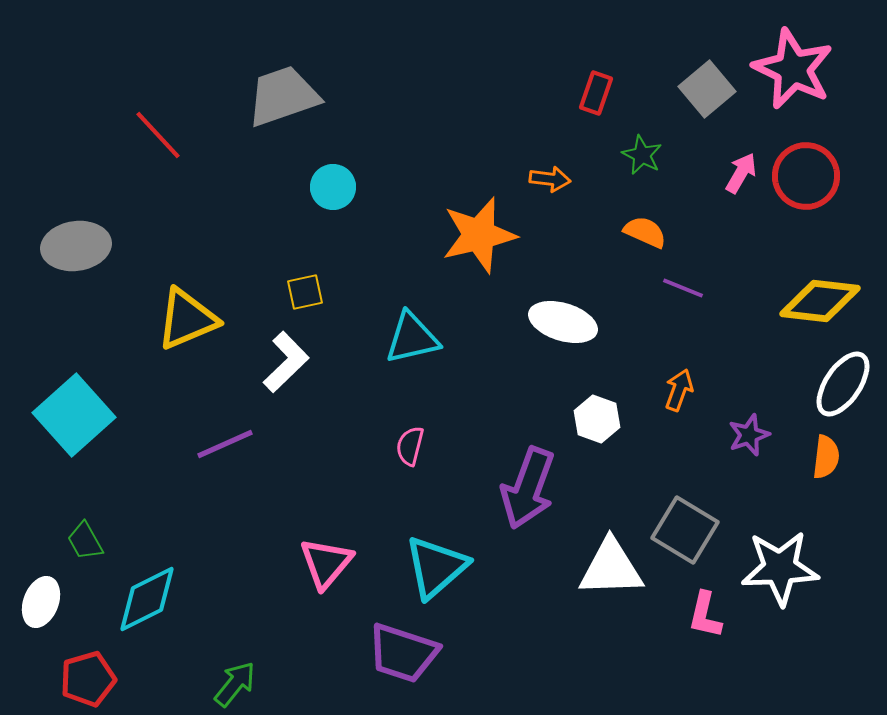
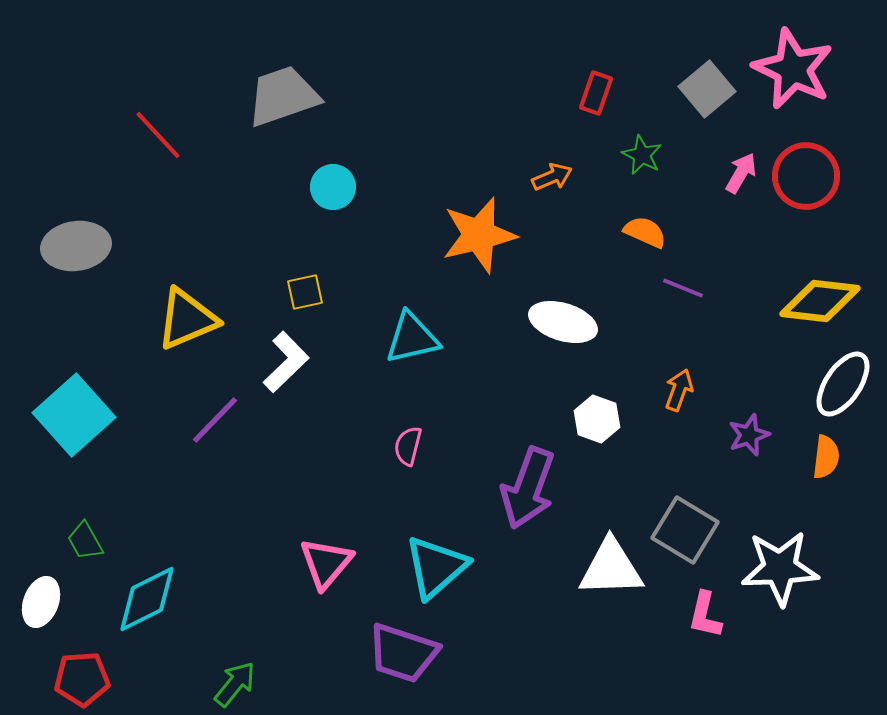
orange arrow at (550, 179): moved 2 px right, 2 px up; rotated 30 degrees counterclockwise
purple line at (225, 444): moved 10 px left, 24 px up; rotated 22 degrees counterclockwise
pink semicircle at (410, 446): moved 2 px left
red pentagon at (88, 679): moved 6 px left; rotated 12 degrees clockwise
